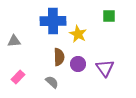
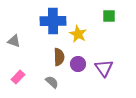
gray triangle: rotated 24 degrees clockwise
purple triangle: moved 1 px left
